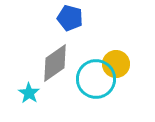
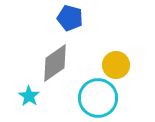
yellow circle: moved 1 px down
cyan circle: moved 2 px right, 19 px down
cyan star: moved 3 px down
